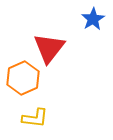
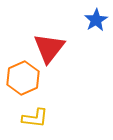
blue star: moved 3 px right, 1 px down
